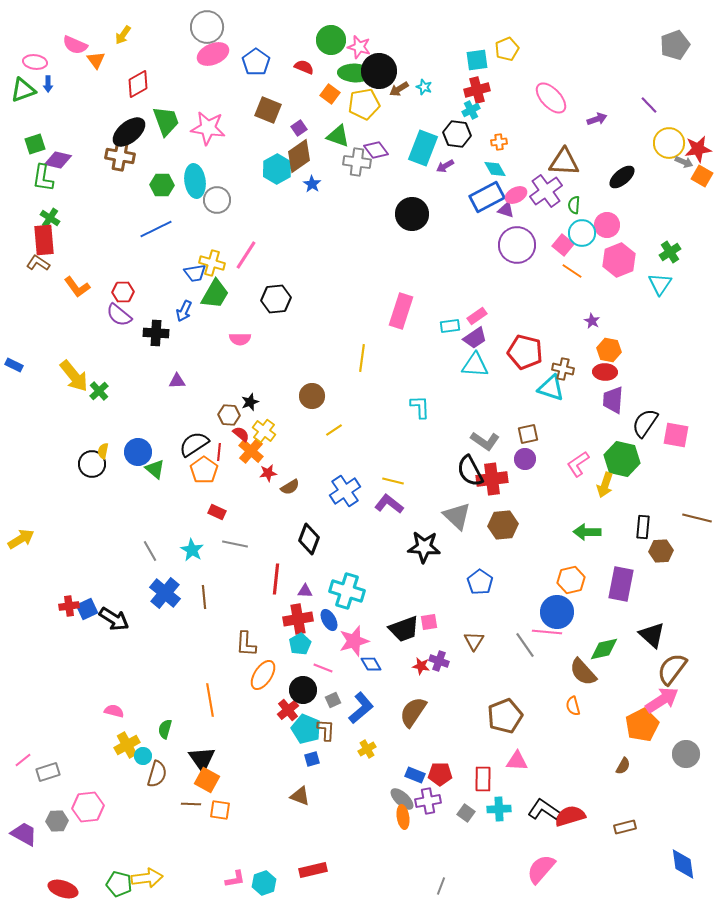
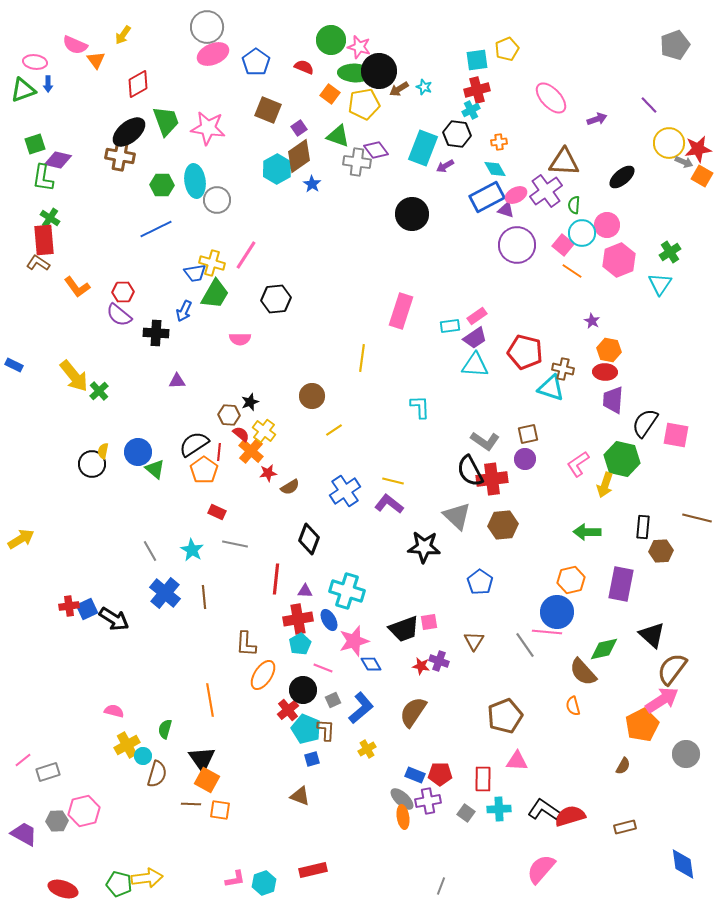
pink hexagon at (88, 807): moved 4 px left, 4 px down; rotated 8 degrees counterclockwise
